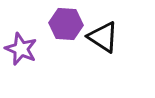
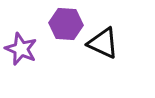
black triangle: moved 6 px down; rotated 8 degrees counterclockwise
